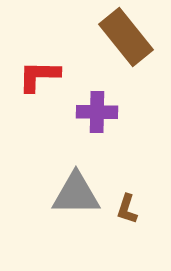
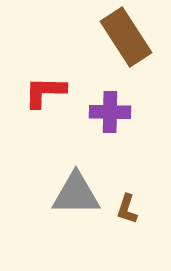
brown rectangle: rotated 6 degrees clockwise
red L-shape: moved 6 px right, 16 px down
purple cross: moved 13 px right
